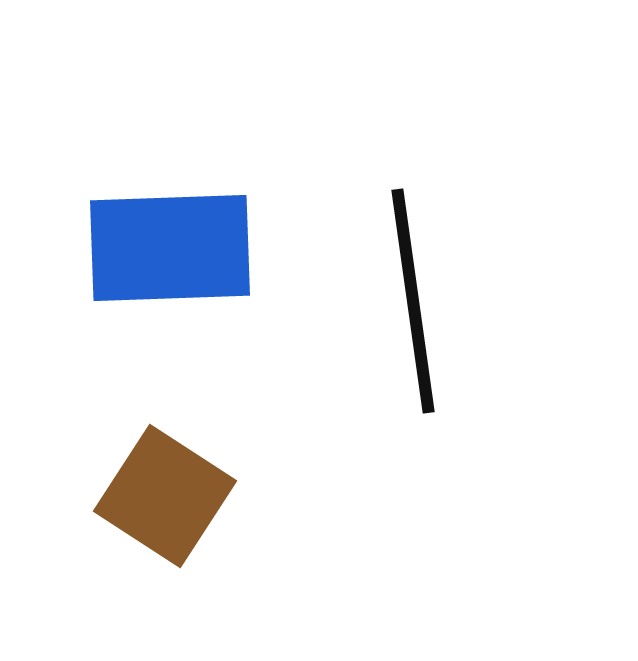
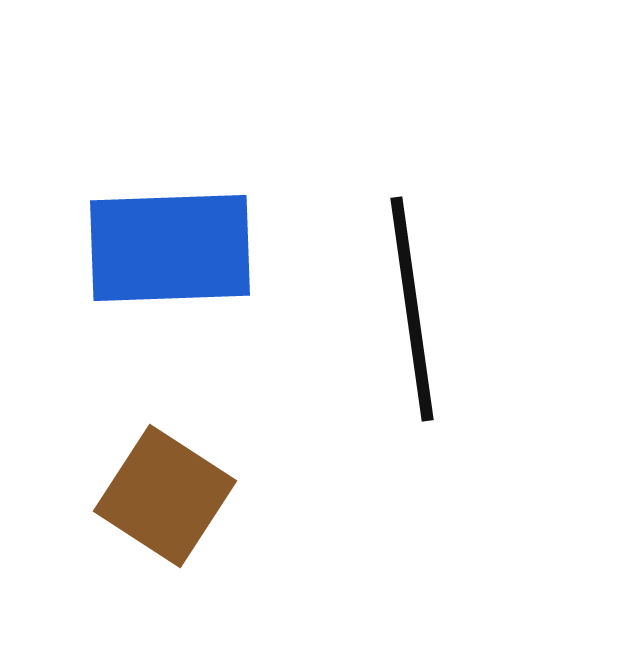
black line: moved 1 px left, 8 px down
